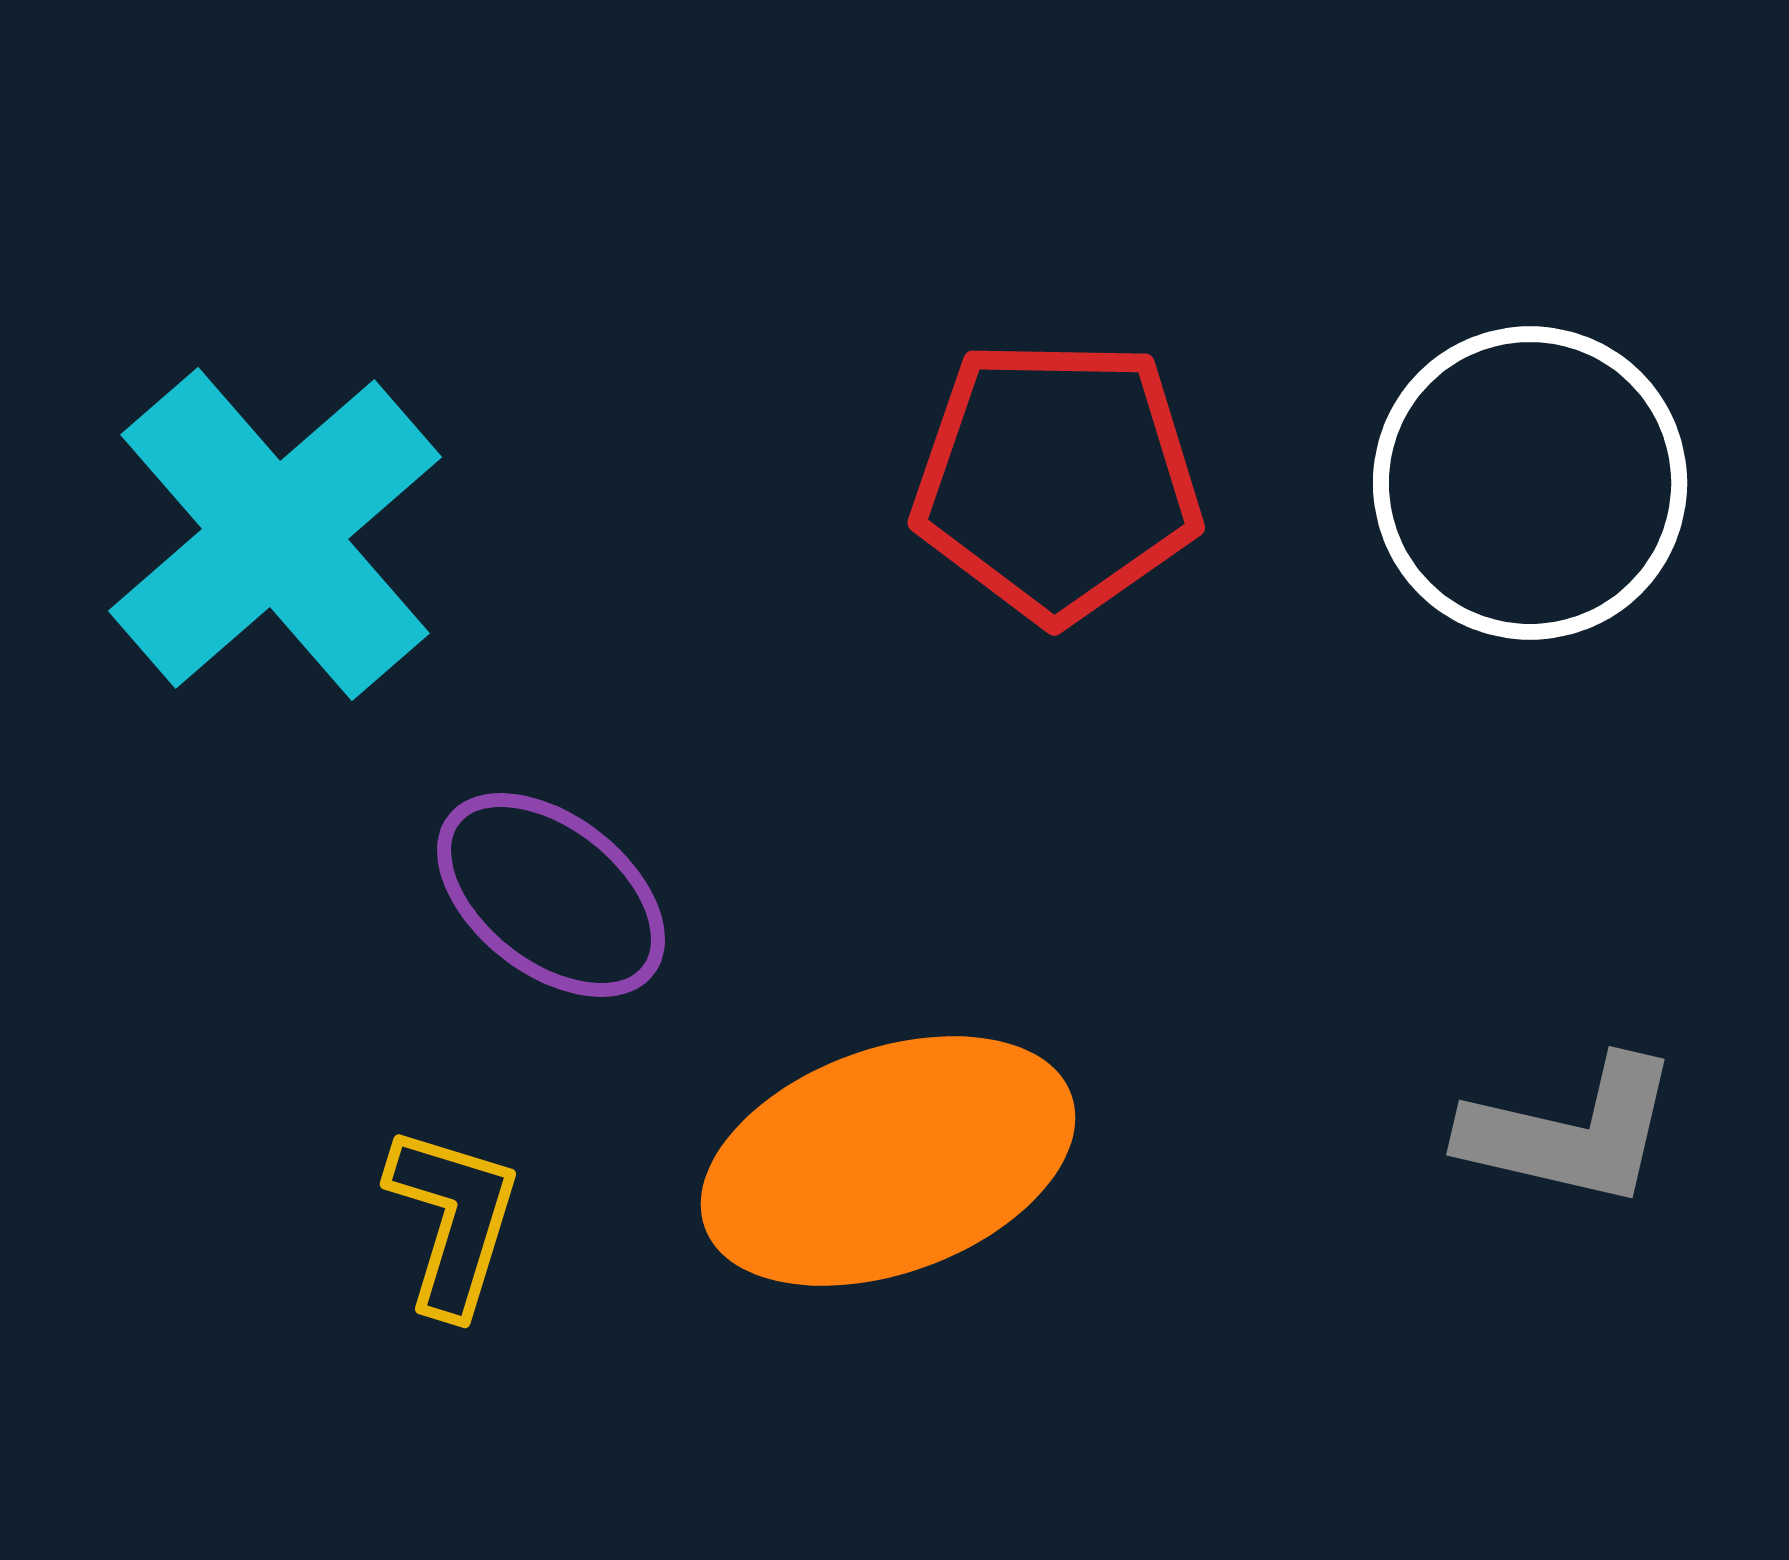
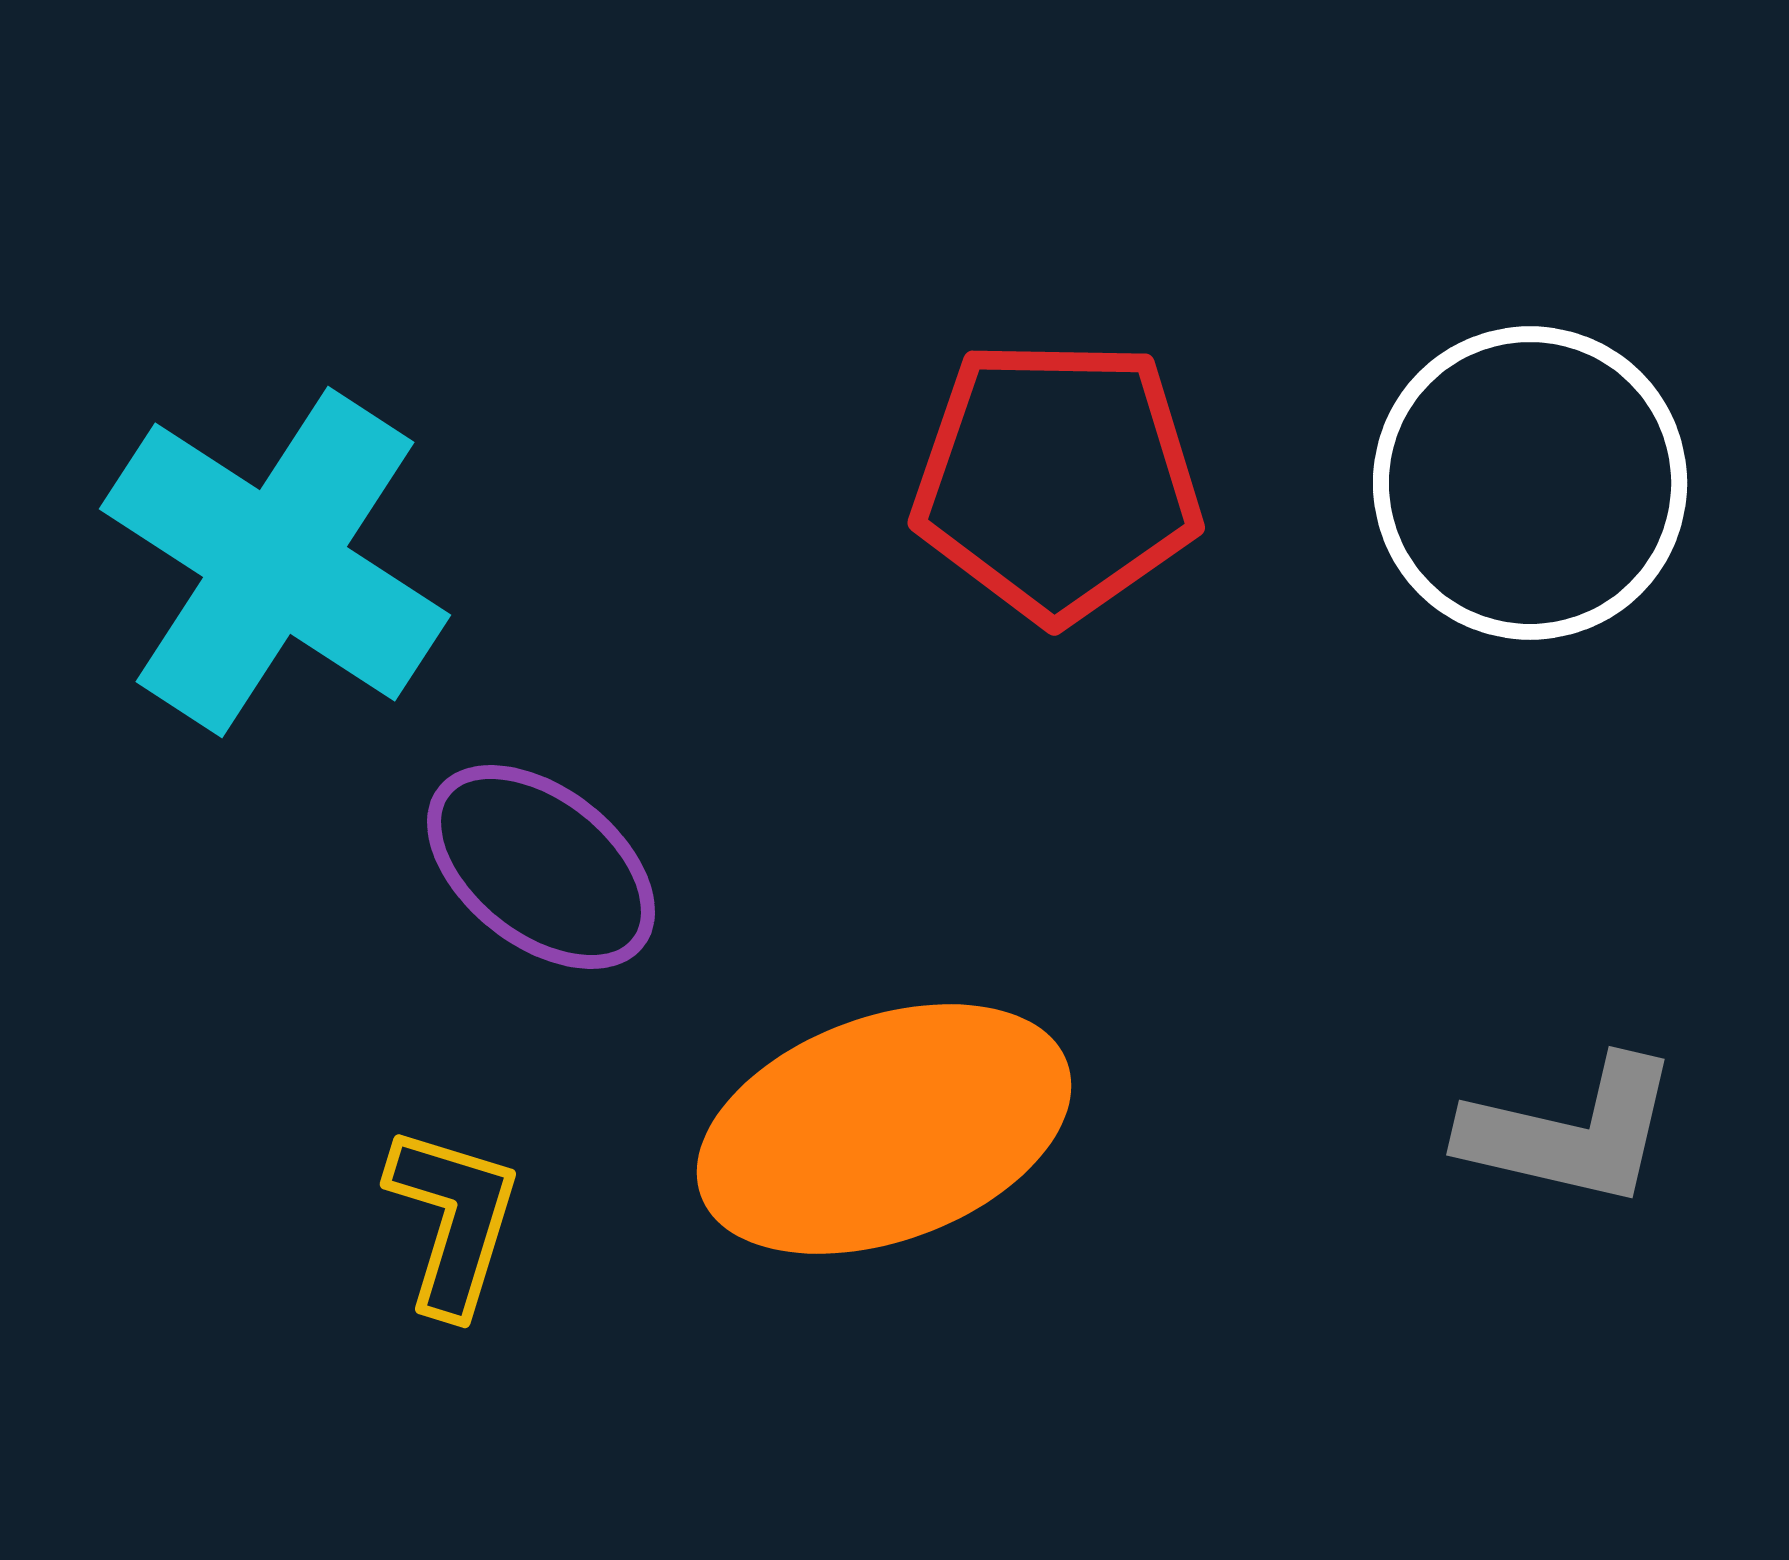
cyan cross: moved 28 px down; rotated 16 degrees counterclockwise
purple ellipse: moved 10 px left, 28 px up
orange ellipse: moved 4 px left, 32 px up
